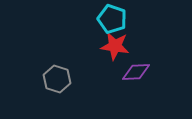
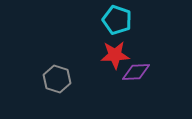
cyan pentagon: moved 5 px right, 1 px down
red star: moved 9 px down; rotated 12 degrees counterclockwise
